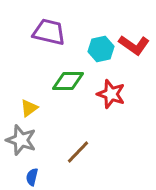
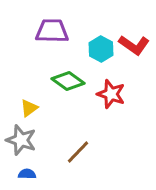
purple trapezoid: moved 3 px right, 1 px up; rotated 12 degrees counterclockwise
cyan hexagon: rotated 20 degrees counterclockwise
green diamond: rotated 36 degrees clockwise
blue semicircle: moved 5 px left, 3 px up; rotated 78 degrees clockwise
